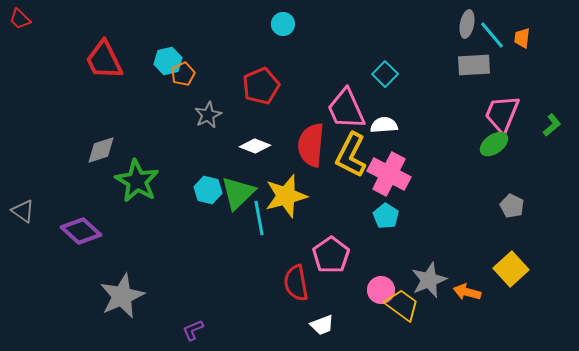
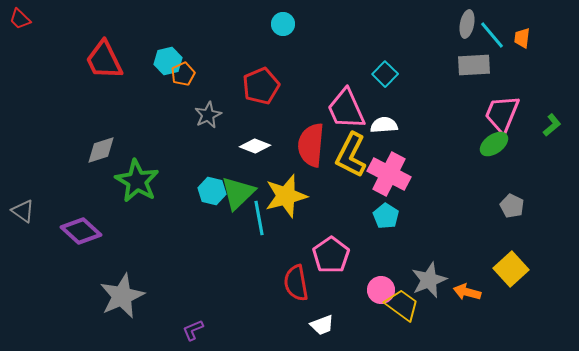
cyan hexagon at (208, 190): moved 4 px right, 1 px down
